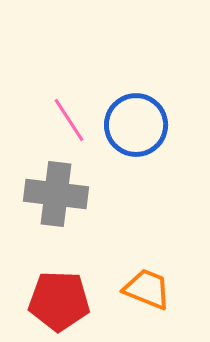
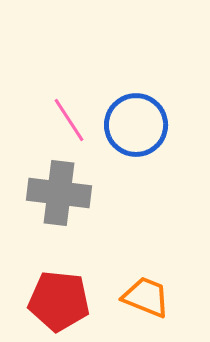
gray cross: moved 3 px right, 1 px up
orange trapezoid: moved 1 px left, 8 px down
red pentagon: rotated 4 degrees clockwise
